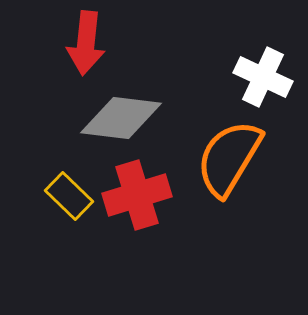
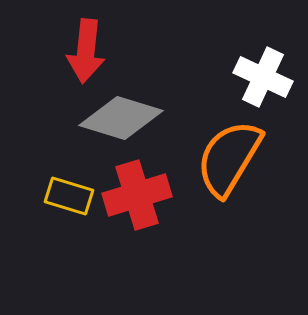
red arrow: moved 8 px down
gray diamond: rotated 10 degrees clockwise
yellow rectangle: rotated 27 degrees counterclockwise
